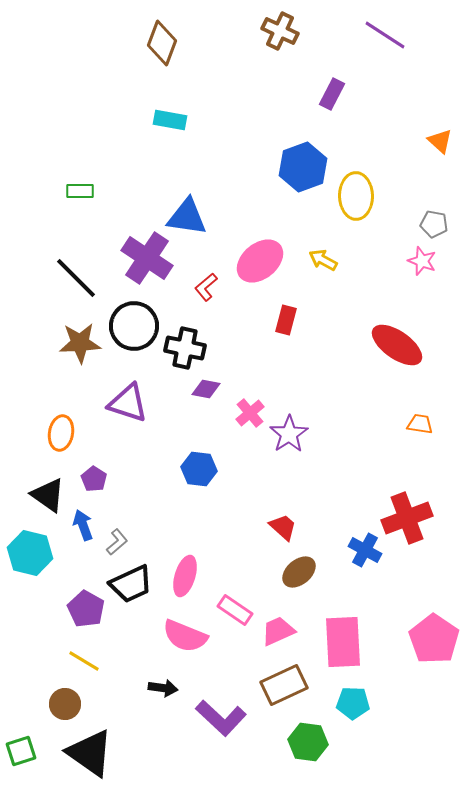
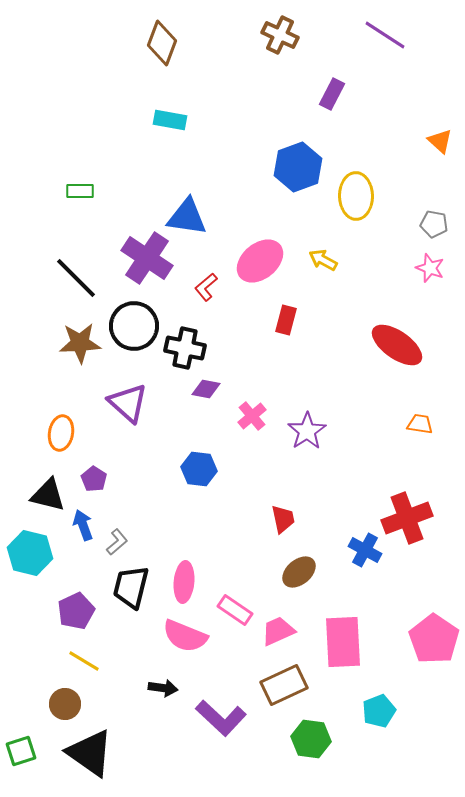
brown cross at (280, 31): moved 4 px down
blue hexagon at (303, 167): moved 5 px left
pink star at (422, 261): moved 8 px right, 7 px down
purple triangle at (128, 403): rotated 24 degrees clockwise
pink cross at (250, 413): moved 2 px right, 3 px down
purple star at (289, 434): moved 18 px right, 3 px up
black triangle at (48, 495): rotated 21 degrees counterclockwise
red trapezoid at (283, 527): moved 8 px up; rotated 36 degrees clockwise
pink ellipse at (185, 576): moved 1 px left, 6 px down; rotated 12 degrees counterclockwise
black trapezoid at (131, 584): moved 3 px down; rotated 129 degrees clockwise
purple pentagon at (86, 609): moved 10 px left, 2 px down; rotated 18 degrees clockwise
cyan pentagon at (353, 703): moved 26 px right, 8 px down; rotated 24 degrees counterclockwise
green hexagon at (308, 742): moved 3 px right, 3 px up
